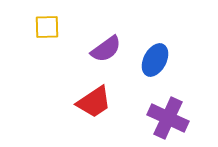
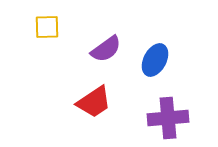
purple cross: rotated 30 degrees counterclockwise
